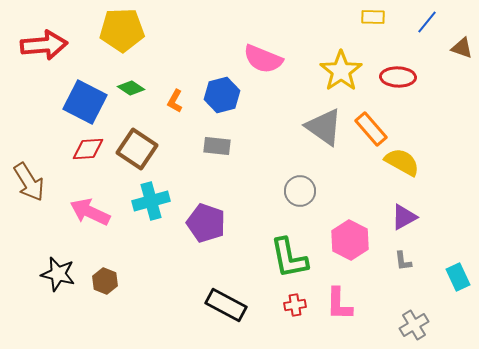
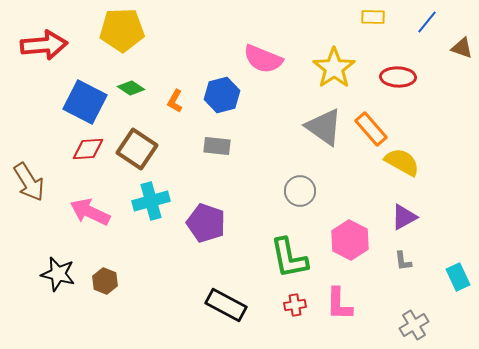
yellow star: moved 7 px left, 3 px up
